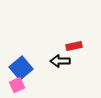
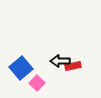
red rectangle: moved 1 px left, 20 px down
pink square: moved 20 px right, 2 px up; rotated 21 degrees counterclockwise
